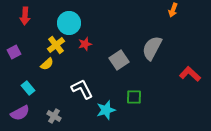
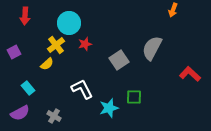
cyan star: moved 3 px right, 2 px up
